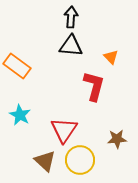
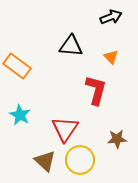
black arrow: moved 40 px right; rotated 65 degrees clockwise
red L-shape: moved 2 px right, 4 px down
red triangle: moved 1 px right, 1 px up
